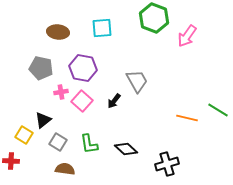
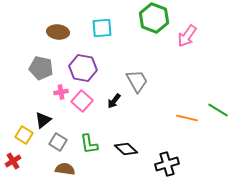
red cross: moved 2 px right; rotated 35 degrees counterclockwise
